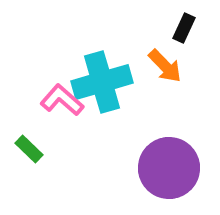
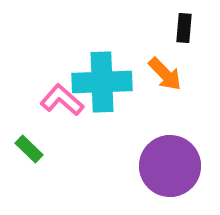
black rectangle: rotated 20 degrees counterclockwise
orange arrow: moved 8 px down
cyan cross: rotated 14 degrees clockwise
purple circle: moved 1 px right, 2 px up
